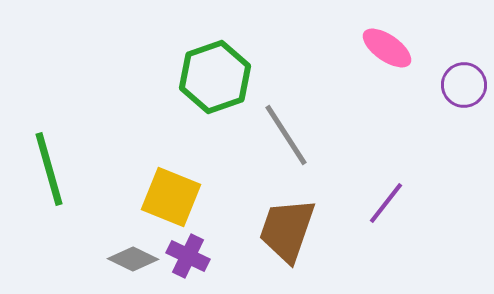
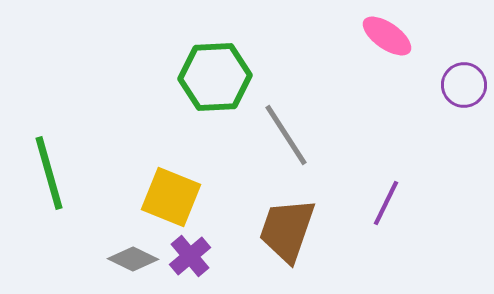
pink ellipse: moved 12 px up
green hexagon: rotated 16 degrees clockwise
green line: moved 4 px down
purple line: rotated 12 degrees counterclockwise
purple cross: moved 2 px right; rotated 24 degrees clockwise
